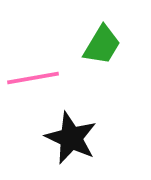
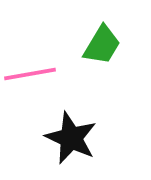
pink line: moved 3 px left, 4 px up
